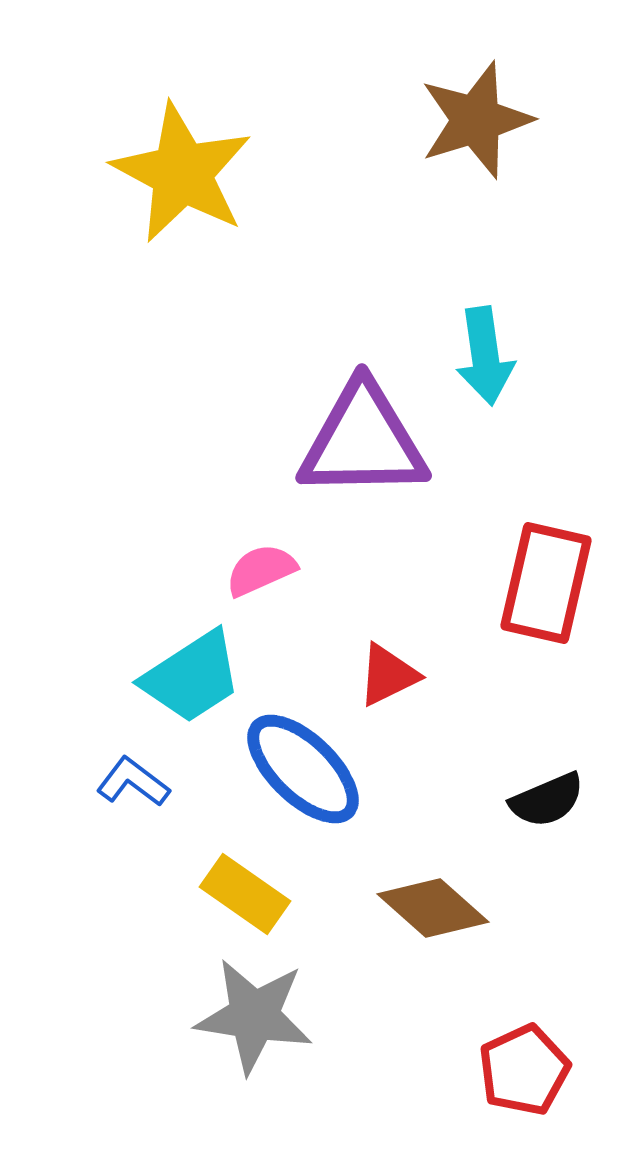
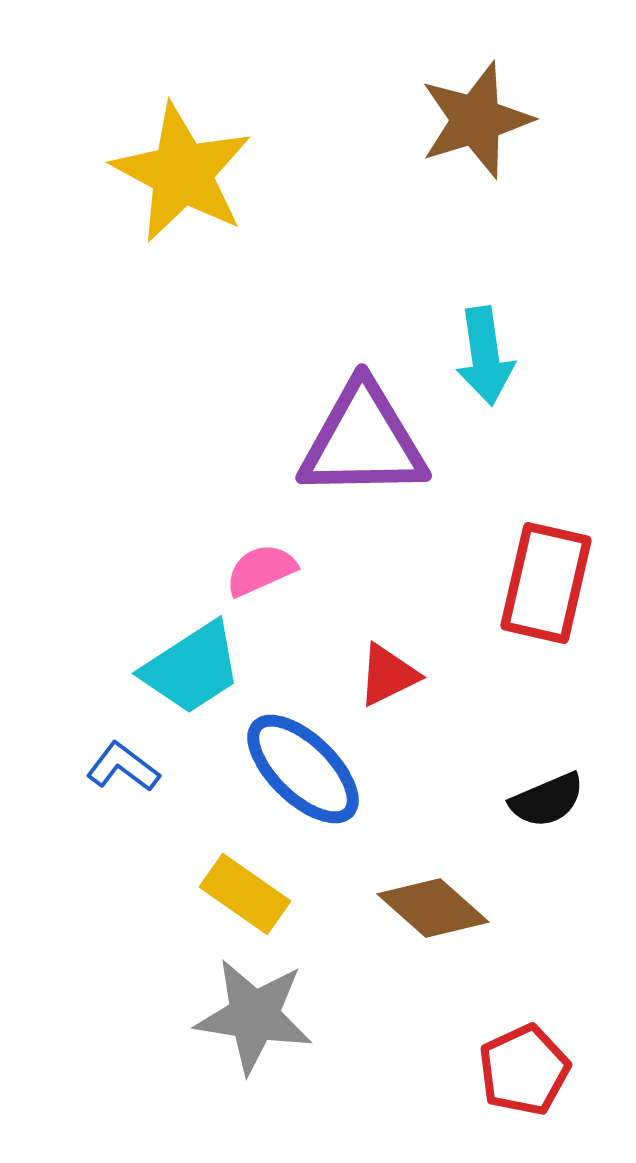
cyan trapezoid: moved 9 px up
blue L-shape: moved 10 px left, 15 px up
